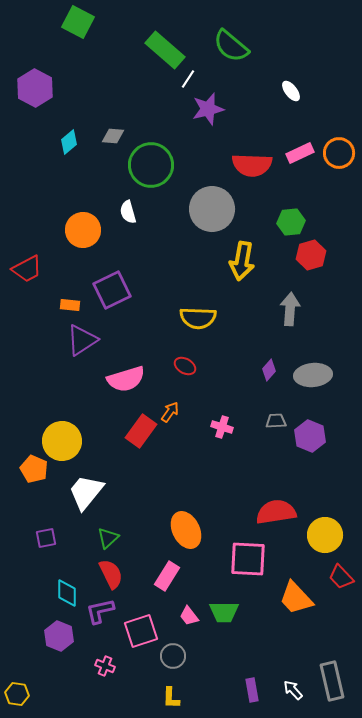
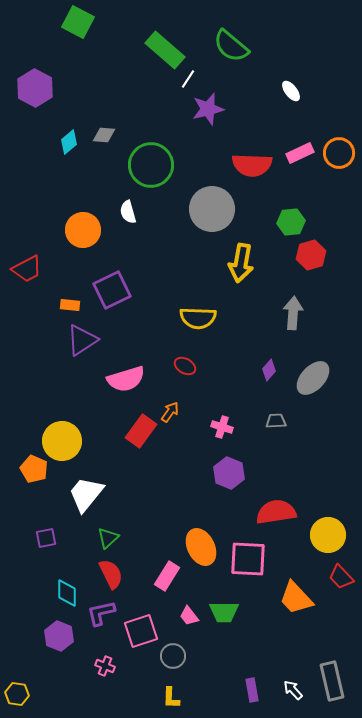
gray diamond at (113, 136): moved 9 px left, 1 px up
yellow arrow at (242, 261): moved 1 px left, 2 px down
gray arrow at (290, 309): moved 3 px right, 4 px down
gray ellipse at (313, 375): moved 3 px down; rotated 42 degrees counterclockwise
purple hexagon at (310, 436): moved 81 px left, 37 px down
white trapezoid at (86, 492): moved 2 px down
orange ellipse at (186, 530): moved 15 px right, 17 px down
yellow circle at (325, 535): moved 3 px right
purple L-shape at (100, 611): moved 1 px right, 2 px down
